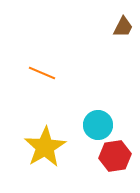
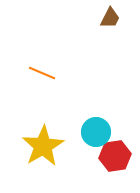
brown trapezoid: moved 13 px left, 9 px up
cyan circle: moved 2 px left, 7 px down
yellow star: moved 2 px left, 1 px up
